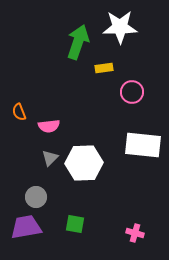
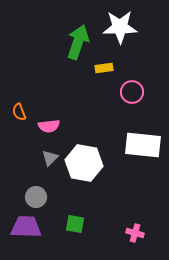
white hexagon: rotated 12 degrees clockwise
purple trapezoid: rotated 12 degrees clockwise
